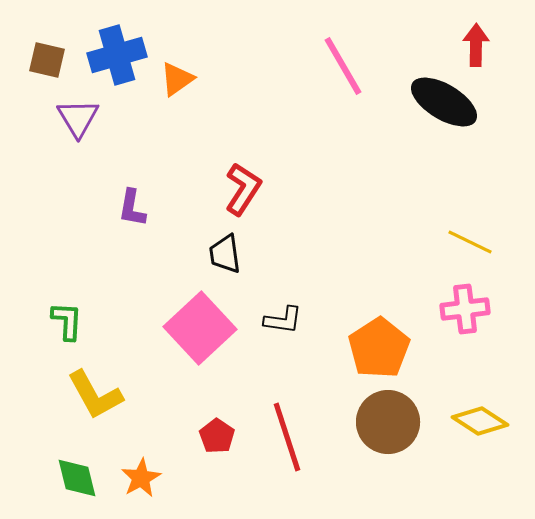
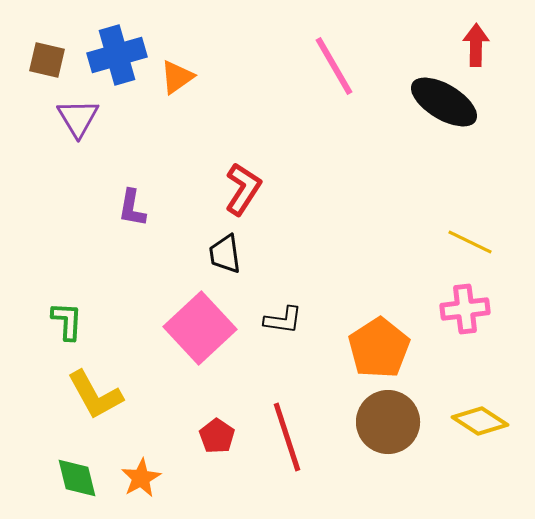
pink line: moved 9 px left
orange triangle: moved 2 px up
